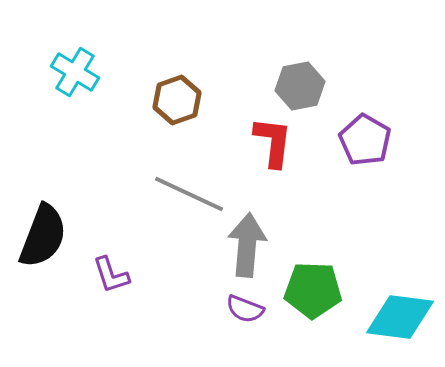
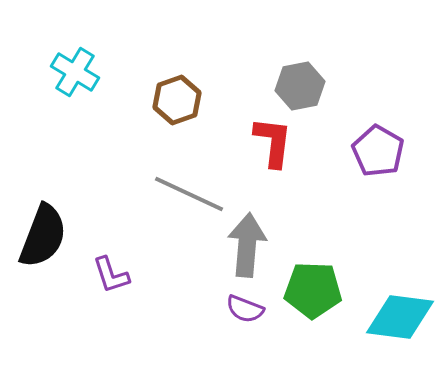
purple pentagon: moved 13 px right, 11 px down
